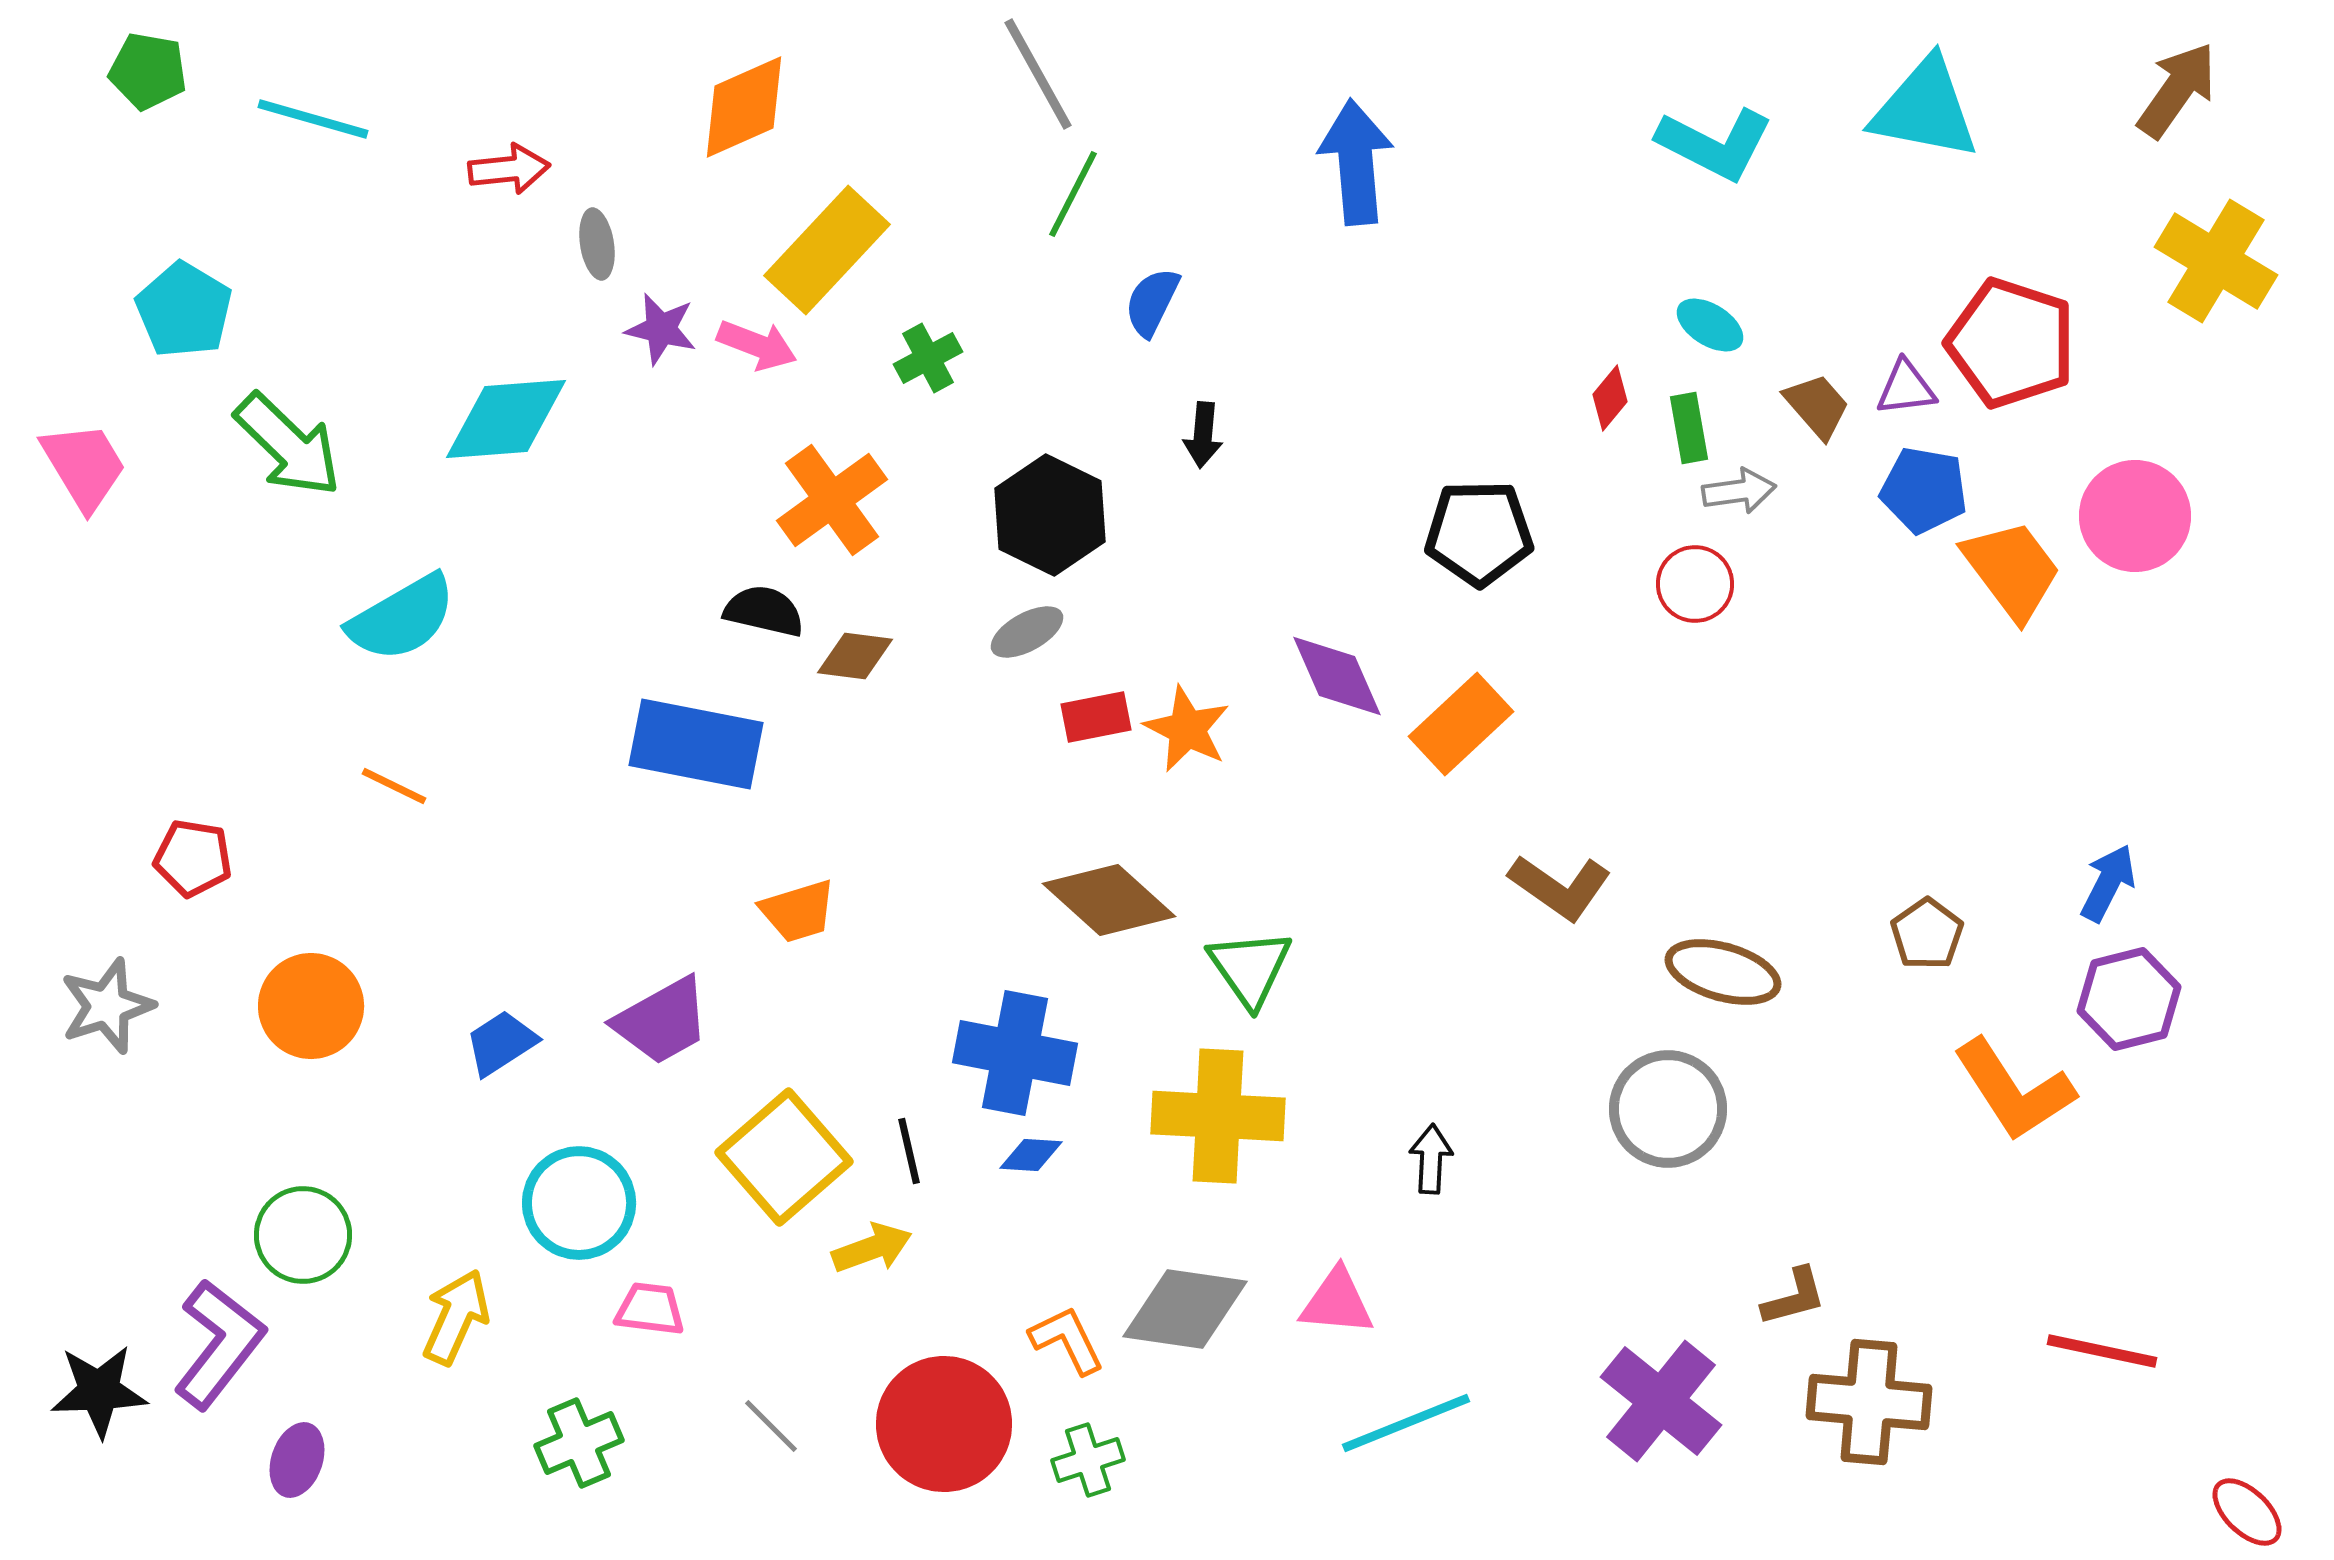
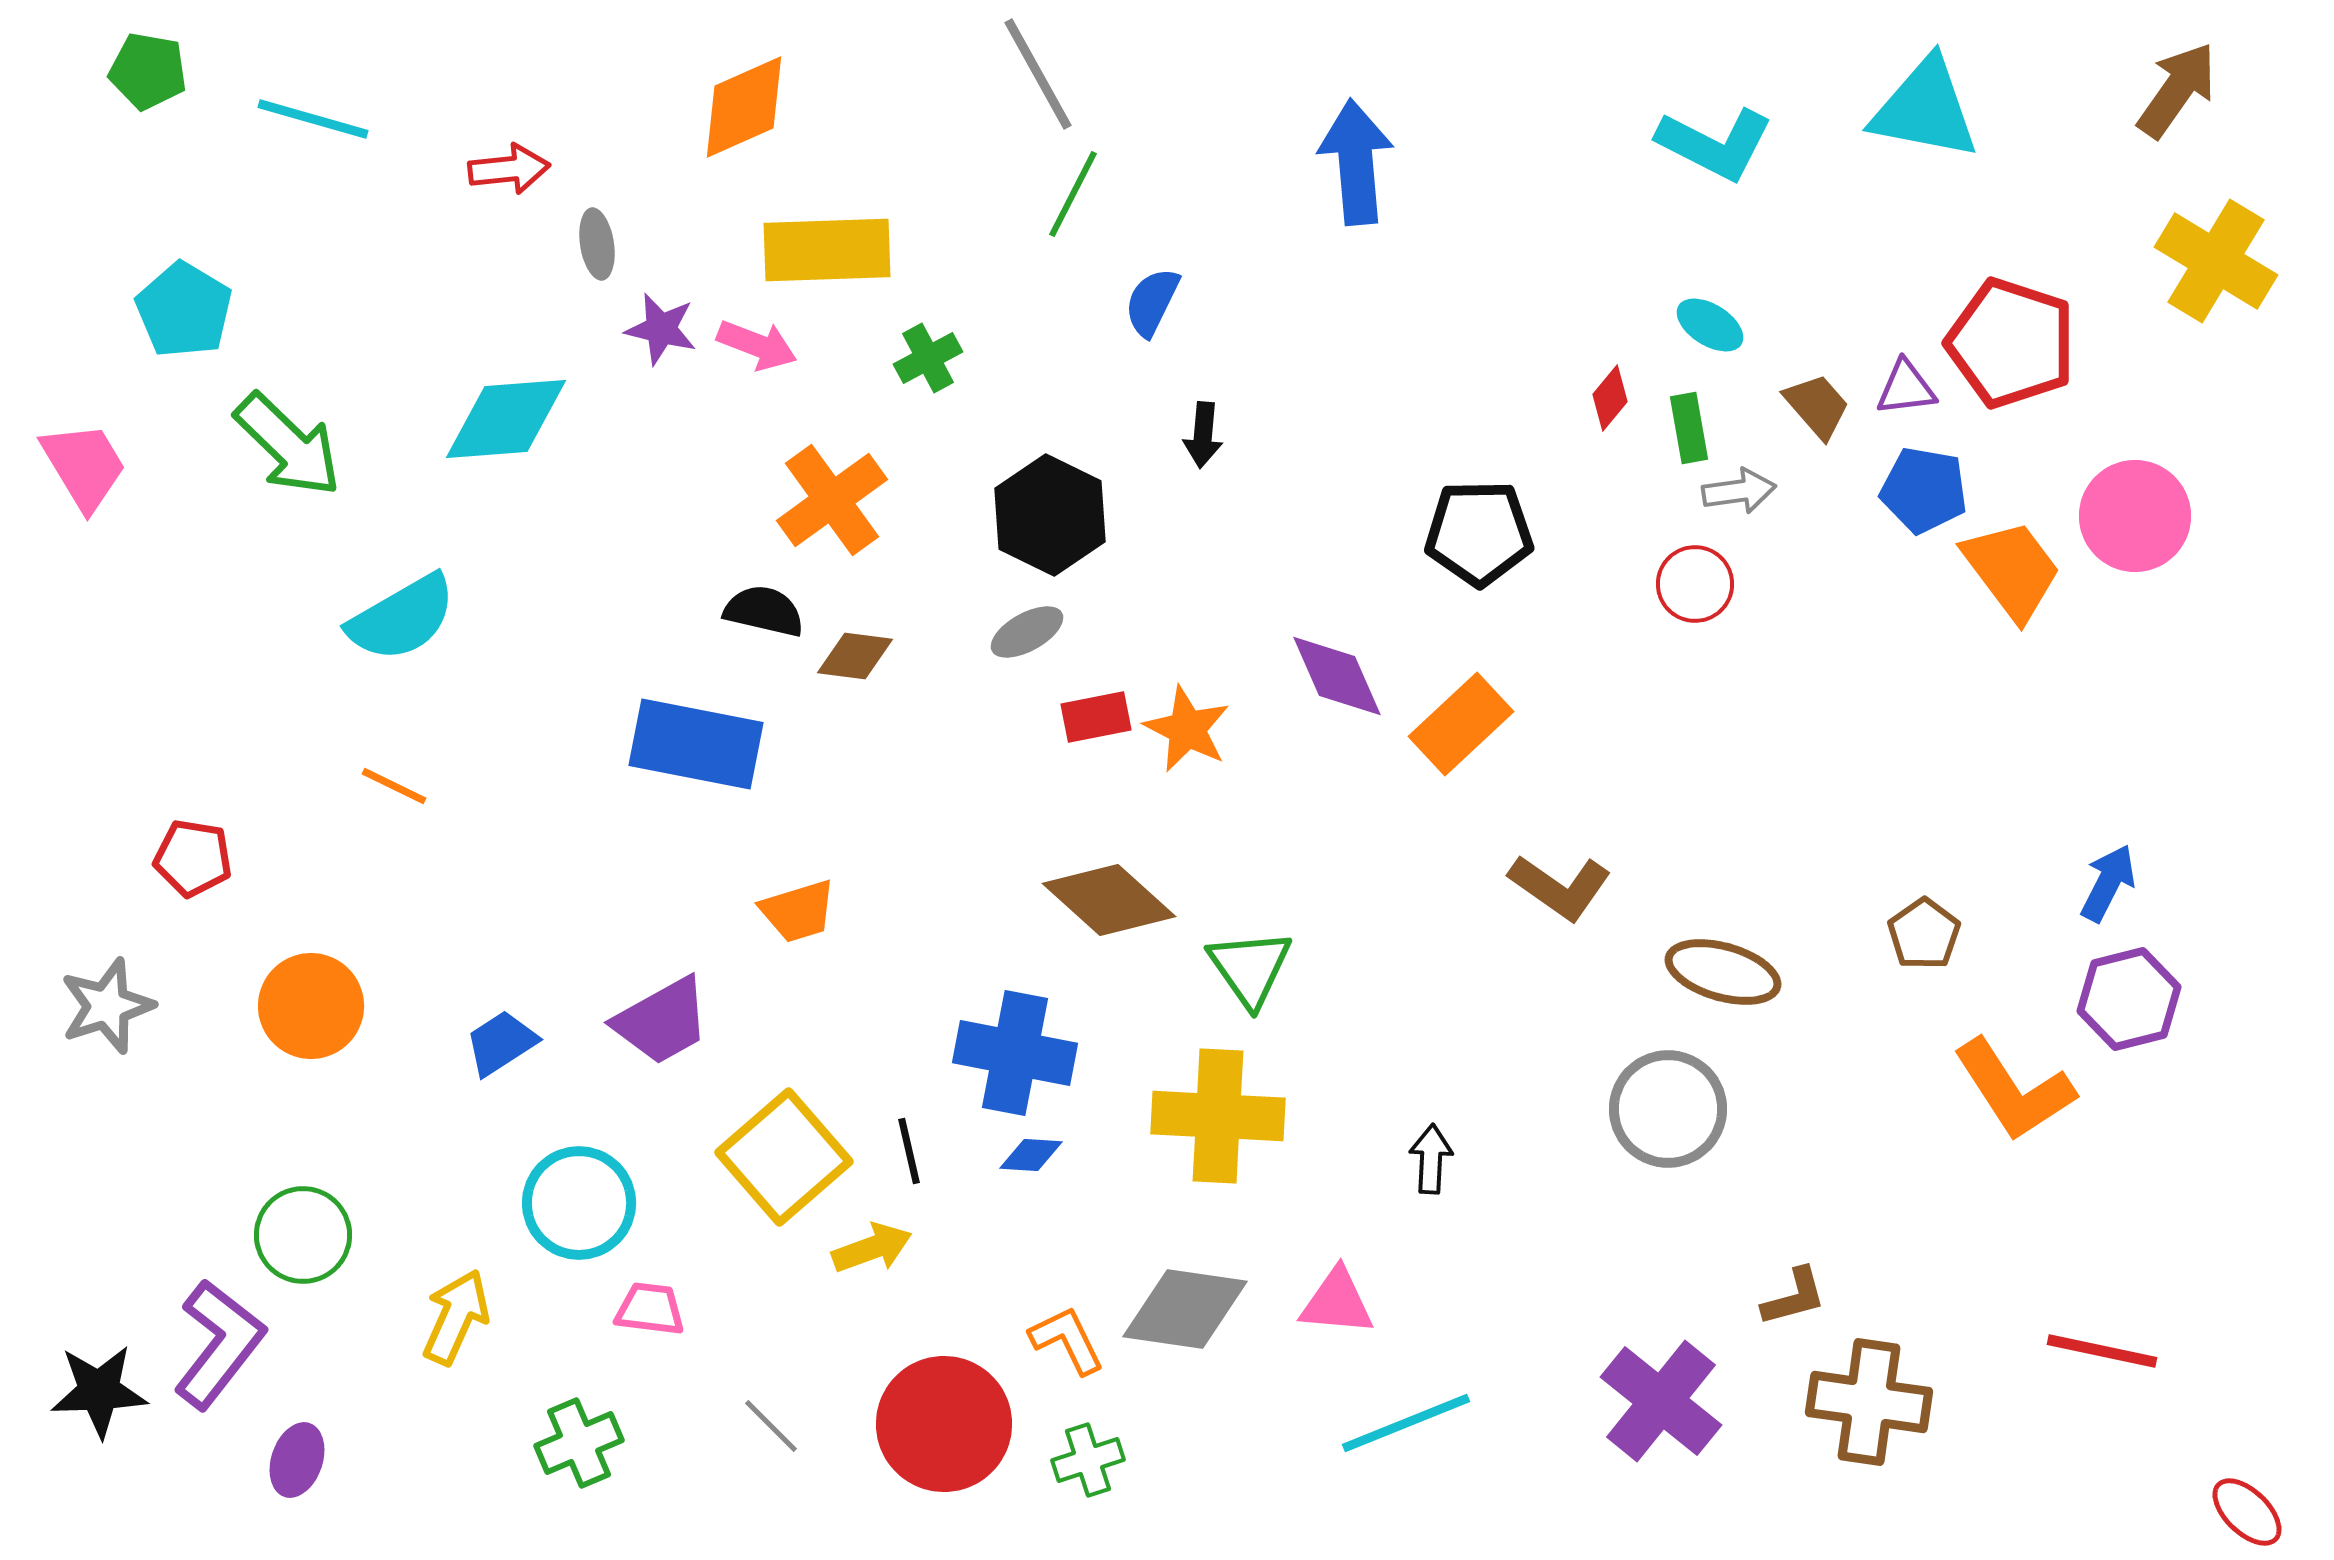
yellow rectangle at (827, 250): rotated 45 degrees clockwise
brown pentagon at (1927, 934): moved 3 px left
brown cross at (1869, 1402): rotated 3 degrees clockwise
